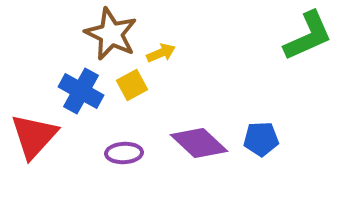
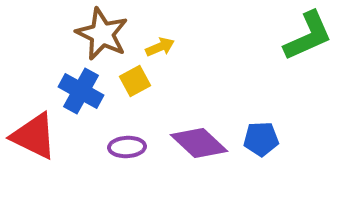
brown star: moved 9 px left
yellow arrow: moved 1 px left, 6 px up
yellow square: moved 3 px right, 4 px up
red triangle: rotated 46 degrees counterclockwise
purple ellipse: moved 3 px right, 6 px up
